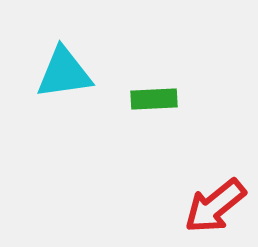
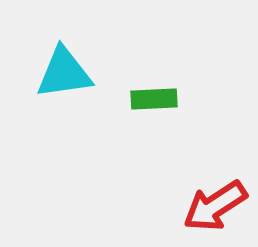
red arrow: rotated 6 degrees clockwise
